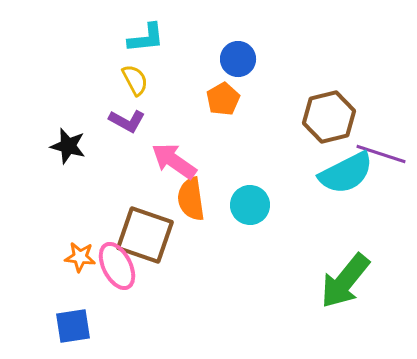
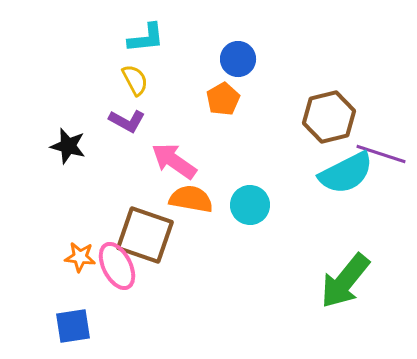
orange semicircle: rotated 108 degrees clockwise
